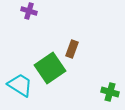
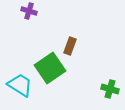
brown rectangle: moved 2 px left, 3 px up
green cross: moved 3 px up
